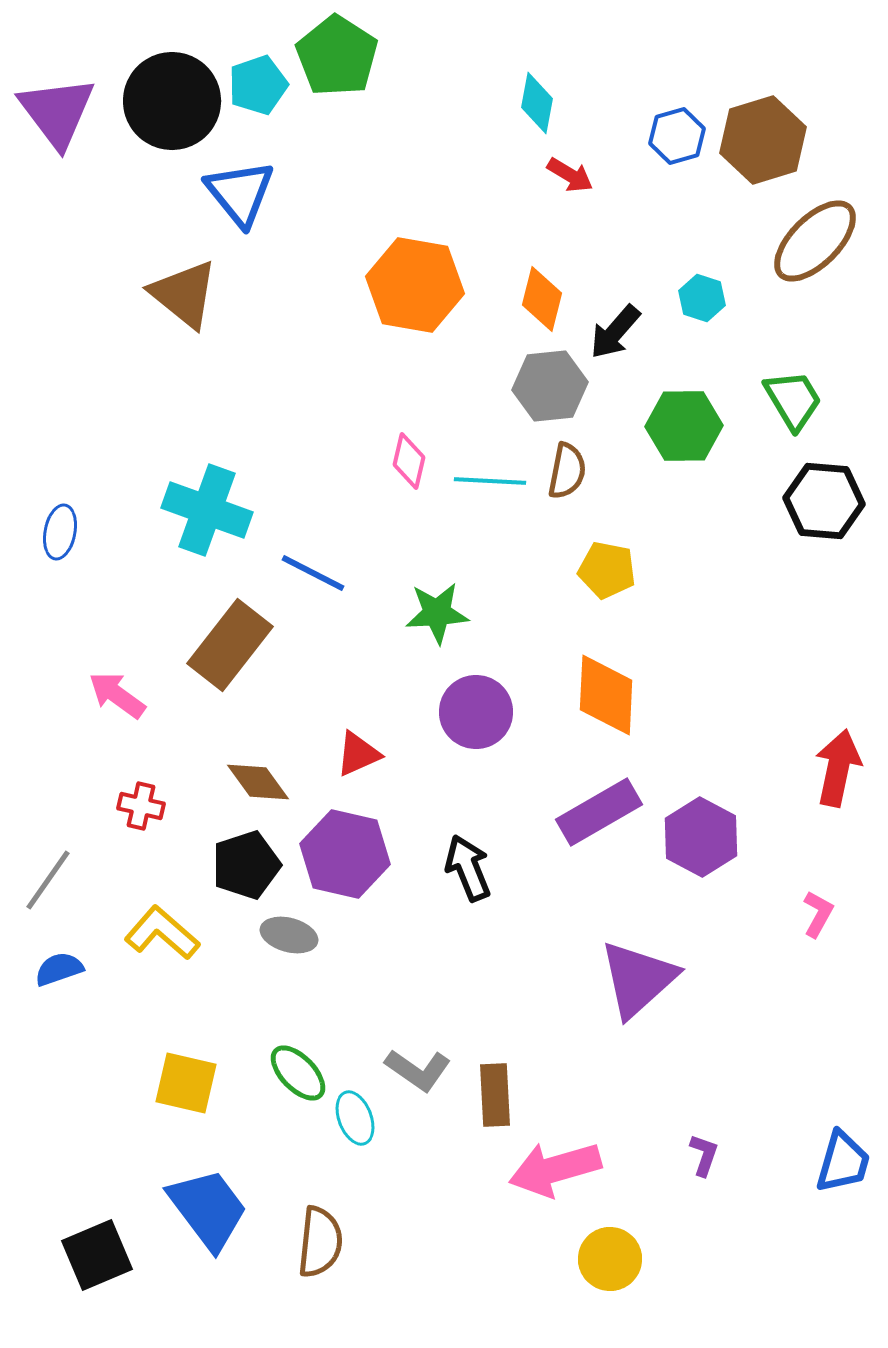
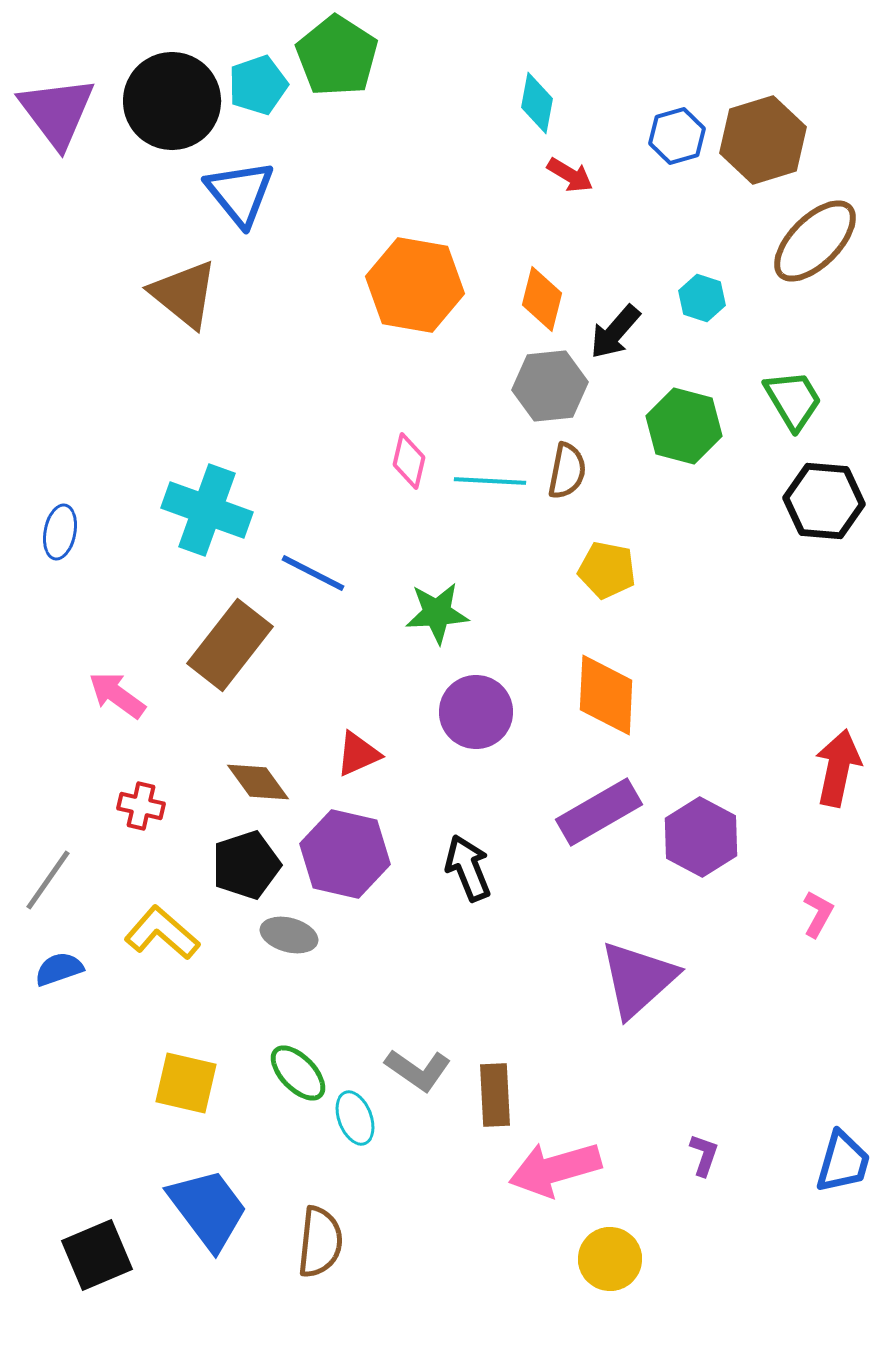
green hexagon at (684, 426): rotated 16 degrees clockwise
